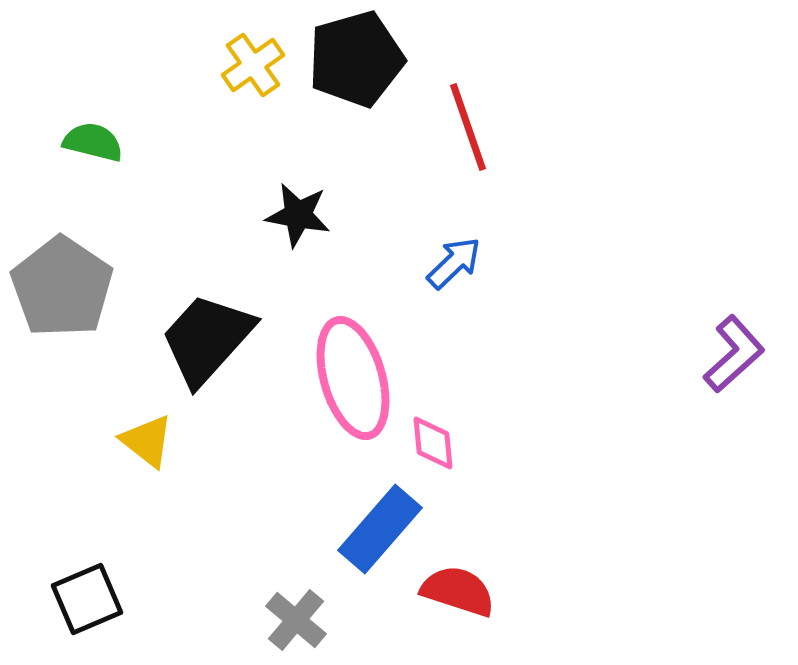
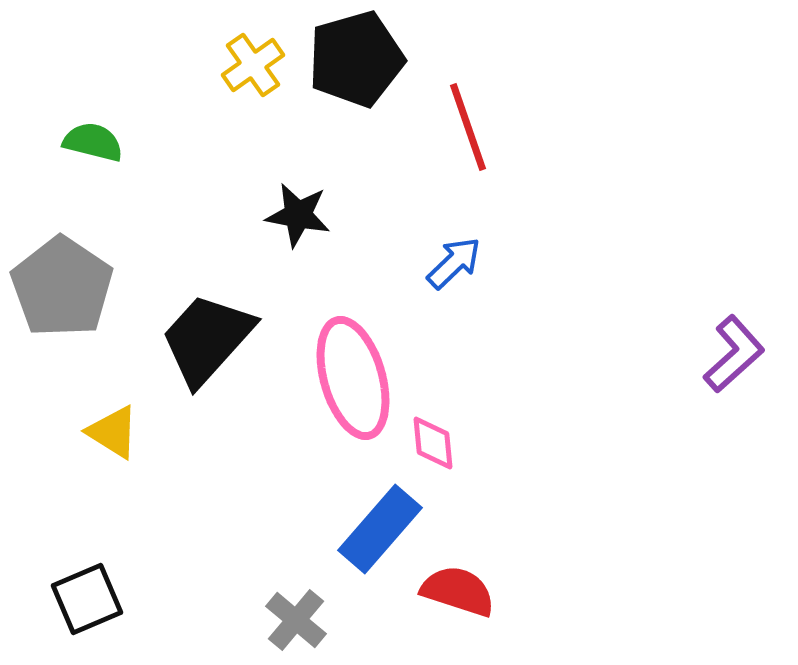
yellow triangle: moved 34 px left, 9 px up; rotated 6 degrees counterclockwise
